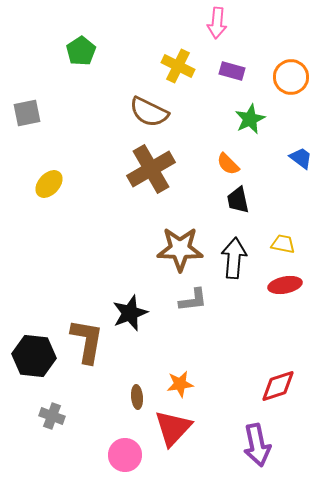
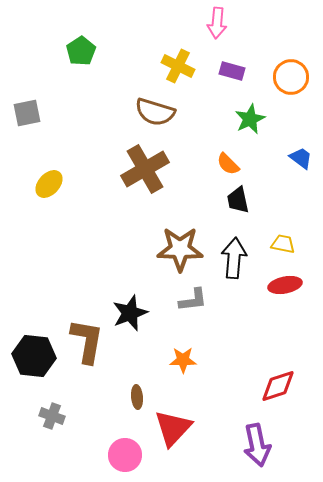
brown semicircle: moved 6 px right; rotated 9 degrees counterclockwise
brown cross: moved 6 px left
orange star: moved 3 px right, 24 px up; rotated 8 degrees clockwise
